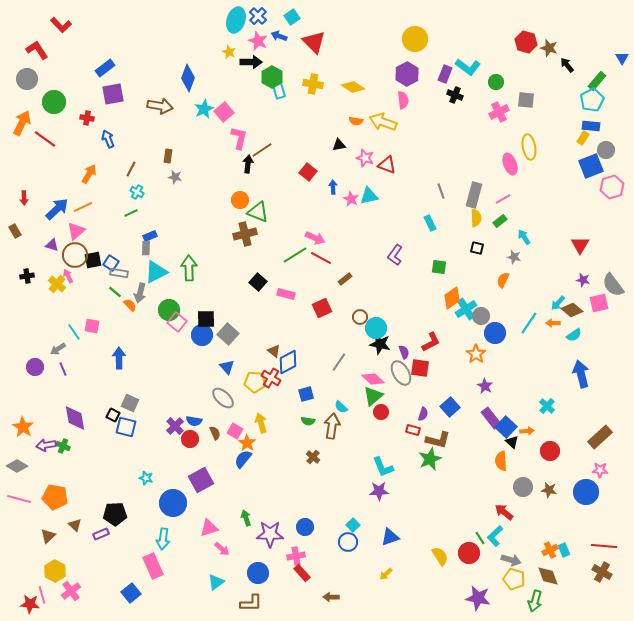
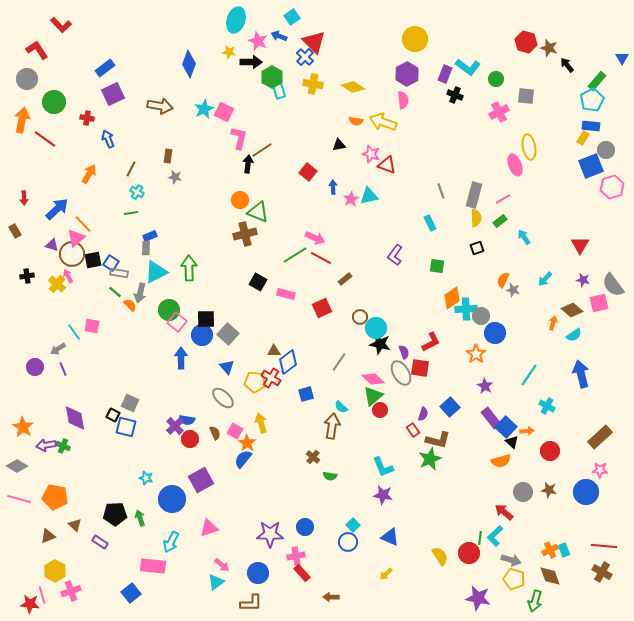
blue cross at (258, 16): moved 47 px right, 41 px down
yellow star at (229, 52): rotated 16 degrees counterclockwise
blue diamond at (188, 78): moved 1 px right, 14 px up
green circle at (496, 82): moved 3 px up
purple square at (113, 94): rotated 15 degrees counterclockwise
gray square at (526, 100): moved 4 px up
pink square at (224, 112): rotated 24 degrees counterclockwise
orange arrow at (22, 123): moved 3 px up; rotated 15 degrees counterclockwise
pink star at (365, 158): moved 6 px right, 4 px up
pink ellipse at (510, 164): moved 5 px right, 1 px down
pink star at (351, 199): rotated 14 degrees clockwise
orange line at (83, 207): moved 17 px down; rotated 72 degrees clockwise
green line at (131, 213): rotated 16 degrees clockwise
pink triangle at (76, 231): moved 7 px down
black square at (477, 248): rotated 32 degrees counterclockwise
brown circle at (75, 255): moved 3 px left, 1 px up
gray star at (514, 257): moved 1 px left, 33 px down
green square at (439, 267): moved 2 px left, 1 px up
black square at (258, 282): rotated 12 degrees counterclockwise
cyan arrow at (558, 303): moved 13 px left, 24 px up
cyan cross at (466, 309): rotated 30 degrees clockwise
cyan line at (529, 323): moved 52 px down
orange arrow at (553, 323): rotated 104 degrees clockwise
brown triangle at (274, 351): rotated 40 degrees counterclockwise
blue arrow at (119, 358): moved 62 px right
blue diamond at (288, 362): rotated 10 degrees counterclockwise
cyan cross at (547, 406): rotated 14 degrees counterclockwise
red circle at (381, 412): moved 1 px left, 2 px up
blue semicircle at (194, 421): moved 7 px left, 1 px up
green semicircle at (308, 421): moved 22 px right, 55 px down
red rectangle at (413, 430): rotated 40 degrees clockwise
orange semicircle at (501, 461): rotated 102 degrees counterclockwise
gray circle at (523, 487): moved 5 px down
purple star at (379, 491): moved 4 px right, 4 px down; rotated 12 degrees clockwise
blue circle at (173, 503): moved 1 px left, 4 px up
green arrow at (246, 518): moved 106 px left
purple rectangle at (101, 534): moved 1 px left, 8 px down; rotated 56 degrees clockwise
brown triangle at (48, 536): rotated 21 degrees clockwise
blue triangle at (390, 537): rotated 42 degrees clockwise
green line at (480, 538): rotated 40 degrees clockwise
cyan arrow at (163, 539): moved 8 px right, 3 px down; rotated 20 degrees clockwise
pink arrow at (222, 549): moved 16 px down
pink rectangle at (153, 566): rotated 60 degrees counterclockwise
brown diamond at (548, 576): moved 2 px right
pink cross at (71, 591): rotated 18 degrees clockwise
